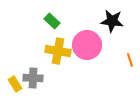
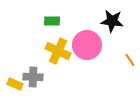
green rectangle: rotated 42 degrees counterclockwise
yellow cross: rotated 15 degrees clockwise
orange line: rotated 16 degrees counterclockwise
gray cross: moved 1 px up
yellow rectangle: rotated 35 degrees counterclockwise
